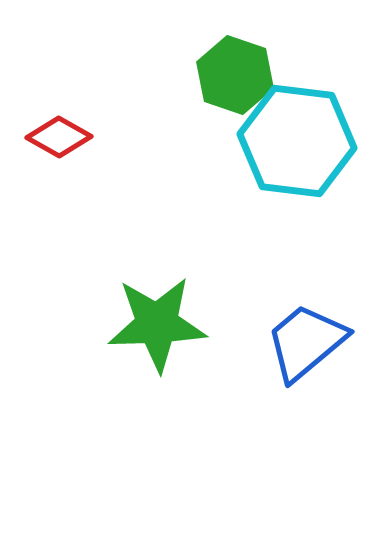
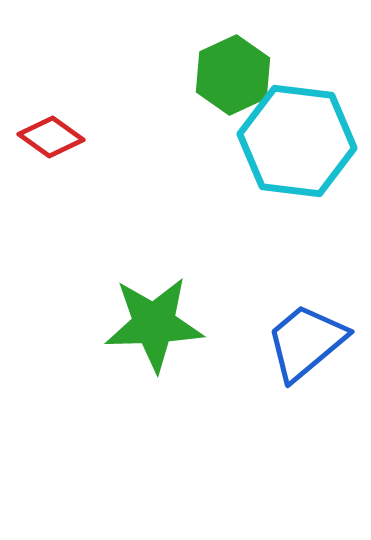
green hexagon: moved 2 px left; rotated 16 degrees clockwise
red diamond: moved 8 px left; rotated 6 degrees clockwise
green star: moved 3 px left
